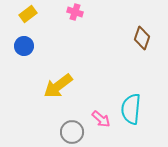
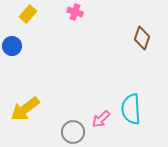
yellow rectangle: rotated 12 degrees counterclockwise
blue circle: moved 12 px left
yellow arrow: moved 33 px left, 23 px down
cyan semicircle: rotated 8 degrees counterclockwise
pink arrow: rotated 96 degrees clockwise
gray circle: moved 1 px right
